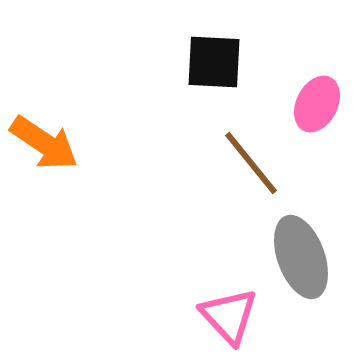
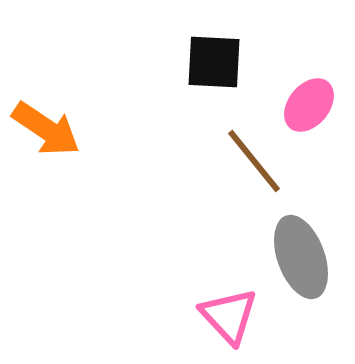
pink ellipse: moved 8 px left, 1 px down; rotated 12 degrees clockwise
orange arrow: moved 2 px right, 14 px up
brown line: moved 3 px right, 2 px up
